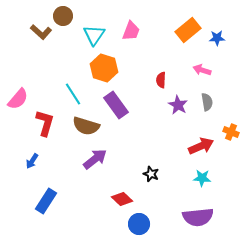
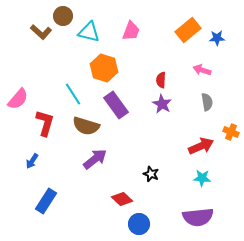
cyan triangle: moved 5 px left, 3 px up; rotated 50 degrees counterclockwise
purple star: moved 16 px left, 1 px up
